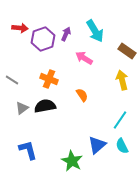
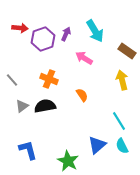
gray line: rotated 16 degrees clockwise
gray triangle: moved 2 px up
cyan line: moved 1 px left, 1 px down; rotated 66 degrees counterclockwise
green star: moved 4 px left
